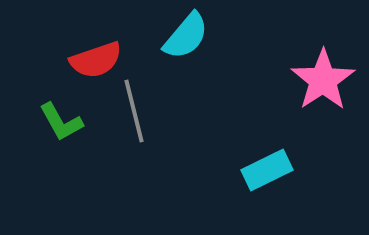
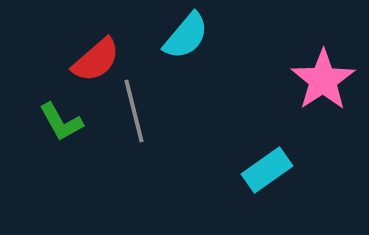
red semicircle: rotated 22 degrees counterclockwise
cyan rectangle: rotated 9 degrees counterclockwise
